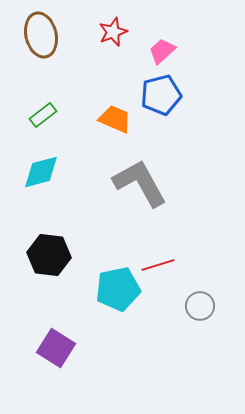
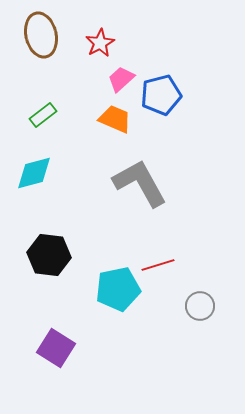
red star: moved 13 px left, 11 px down; rotated 8 degrees counterclockwise
pink trapezoid: moved 41 px left, 28 px down
cyan diamond: moved 7 px left, 1 px down
